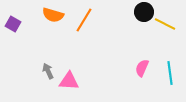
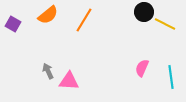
orange semicircle: moved 5 px left; rotated 55 degrees counterclockwise
cyan line: moved 1 px right, 4 px down
